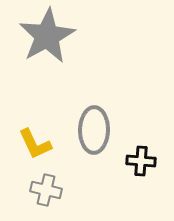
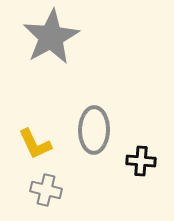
gray star: moved 4 px right, 1 px down
